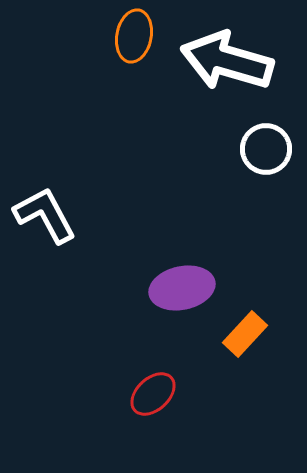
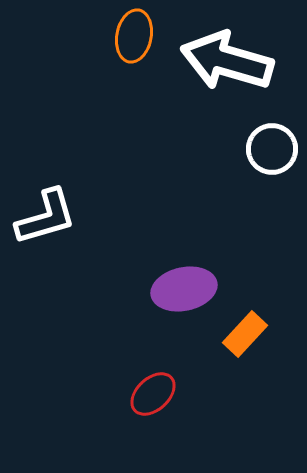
white circle: moved 6 px right
white L-shape: moved 1 px right, 2 px down; rotated 102 degrees clockwise
purple ellipse: moved 2 px right, 1 px down
